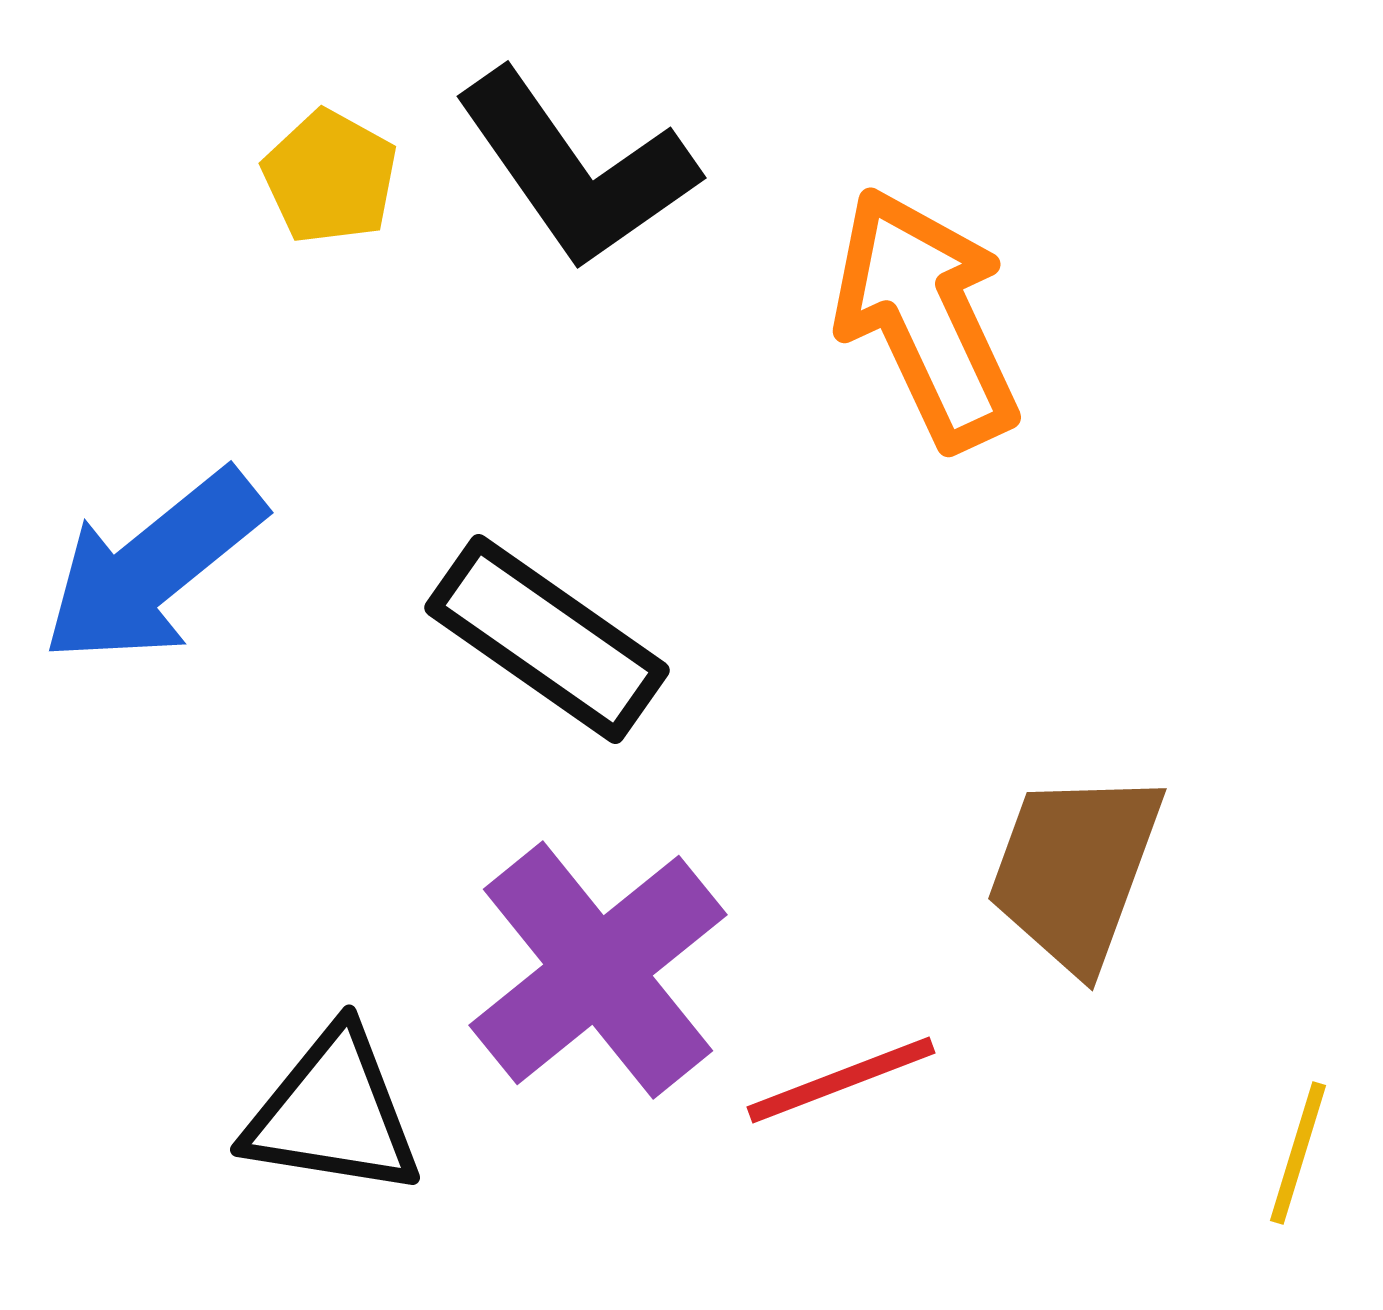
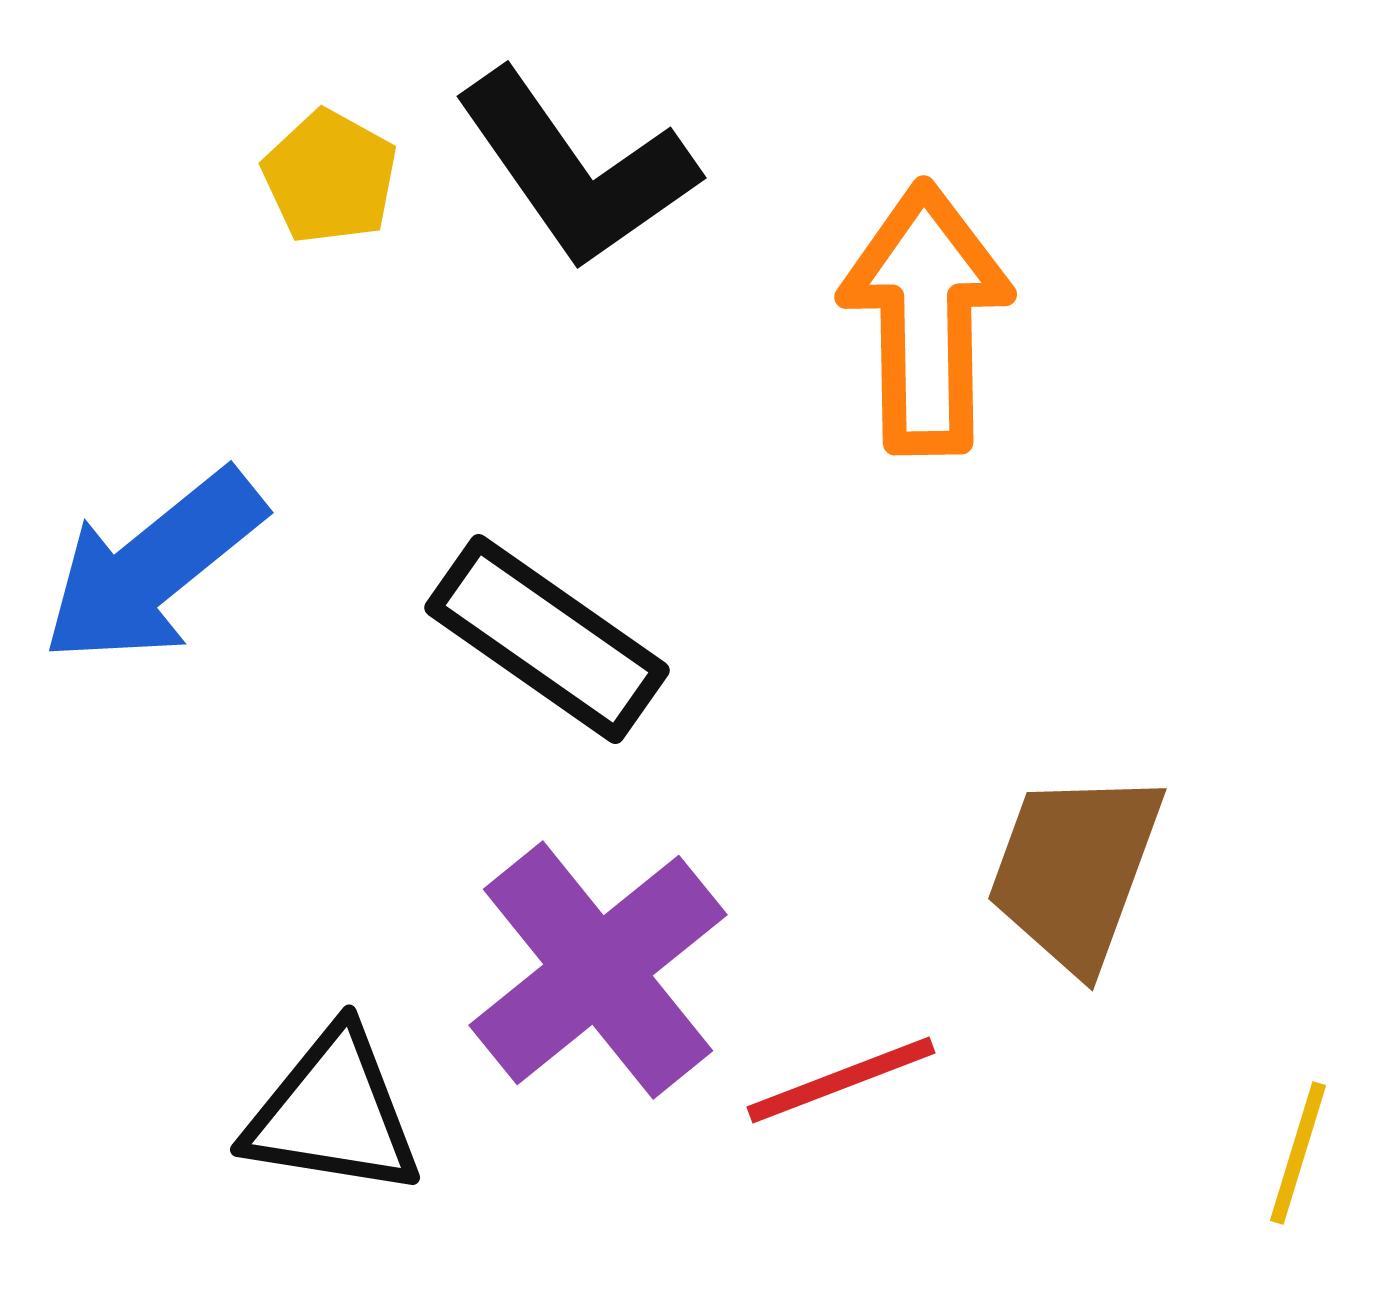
orange arrow: rotated 24 degrees clockwise
